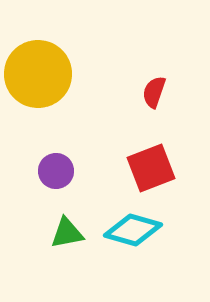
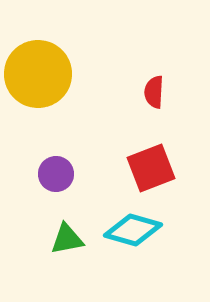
red semicircle: rotated 16 degrees counterclockwise
purple circle: moved 3 px down
green triangle: moved 6 px down
